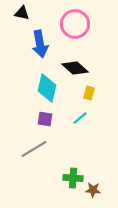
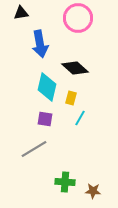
black triangle: moved 1 px left; rotated 21 degrees counterclockwise
pink circle: moved 3 px right, 6 px up
cyan diamond: moved 1 px up
yellow rectangle: moved 18 px left, 5 px down
cyan line: rotated 21 degrees counterclockwise
green cross: moved 8 px left, 4 px down
brown star: moved 1 px down
